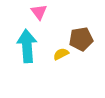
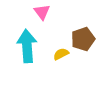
pink triangle: moved 3 px right
brown pentagon: moved 2 px right; rotated 10 degrees counterclockwise
